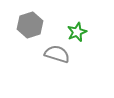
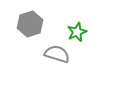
gray hexagon: moved 1 px up
